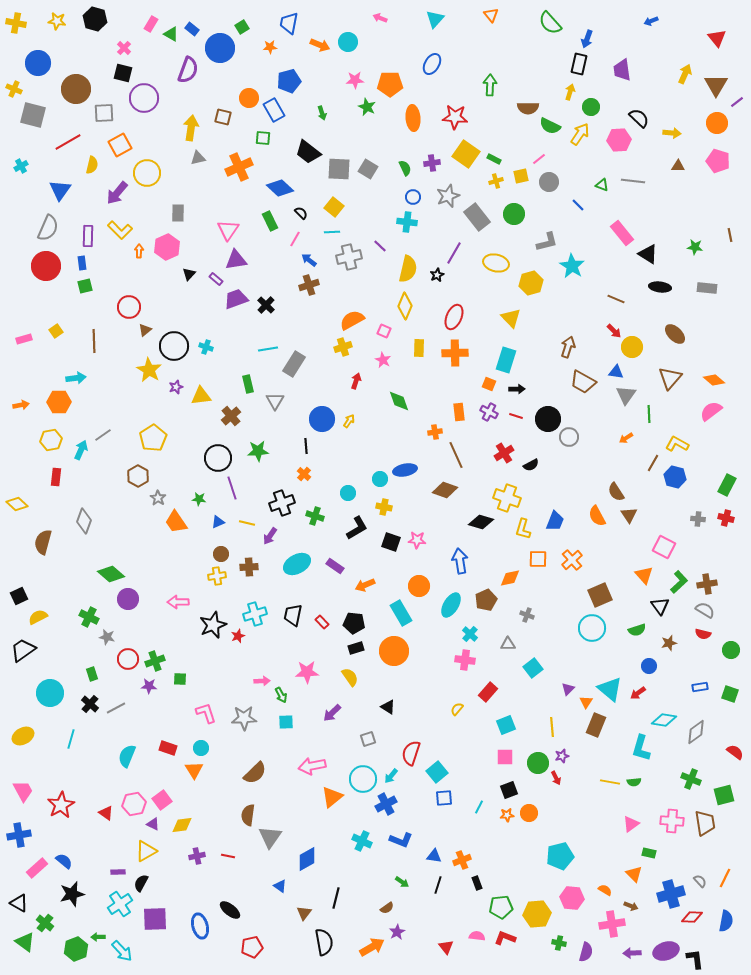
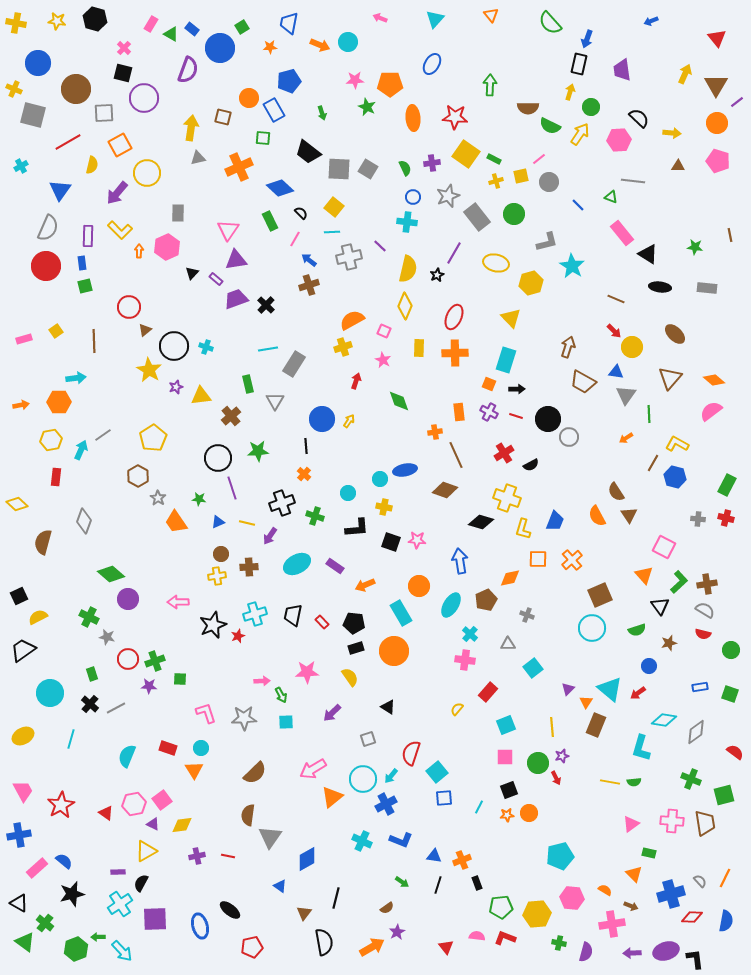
green triangle at (602, 185): moved 9 px right, 12 px down
black triangle at (189, 274): moved 3 px right, 1 px up
black L-shape at (357, 528): rotated 25 degrees clockwise
pink arrow at (312, 766): moved 1 px right, 3 px down; rotated 20 degrees counterclockwise
